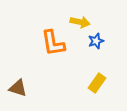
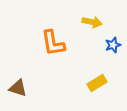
yellow arrow: moved 12 px right
blue star: moved 17 px right, 4 px down
yellow rectangle: rotated 24 degrees clockwise
